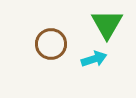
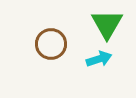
cyan arrow: moved 5 px right
